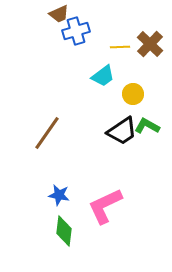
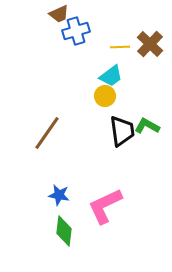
cyan trapezoid: moved 8 px right
yellow circle: moved 28 px left, 2 px down
black trapezoid: rotated 64 degrees counterclockwise
